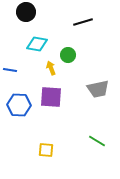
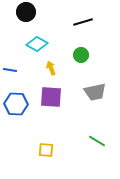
cyan diamond: rotated 20 degrees clockwise
green circle: moved 13 px right
gray trapezoid: moved 3 px left, 3 px down
blue hexagon: moved 3 px left, 1 px up
